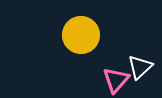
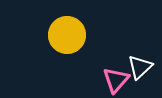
yellow circle: moved 14 px left
